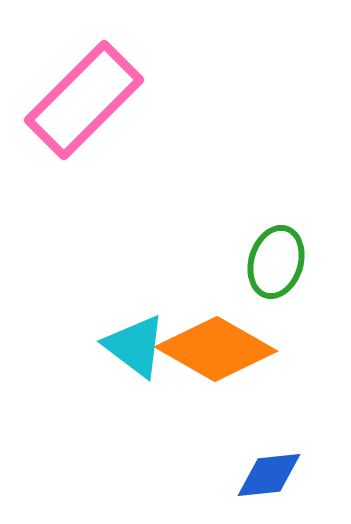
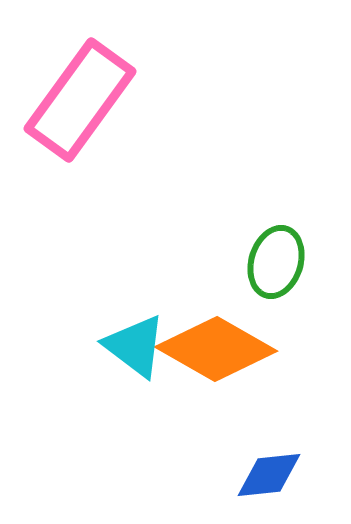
pink rectangle: moved 4 px left; rotated 9 degrees counterclockwise
